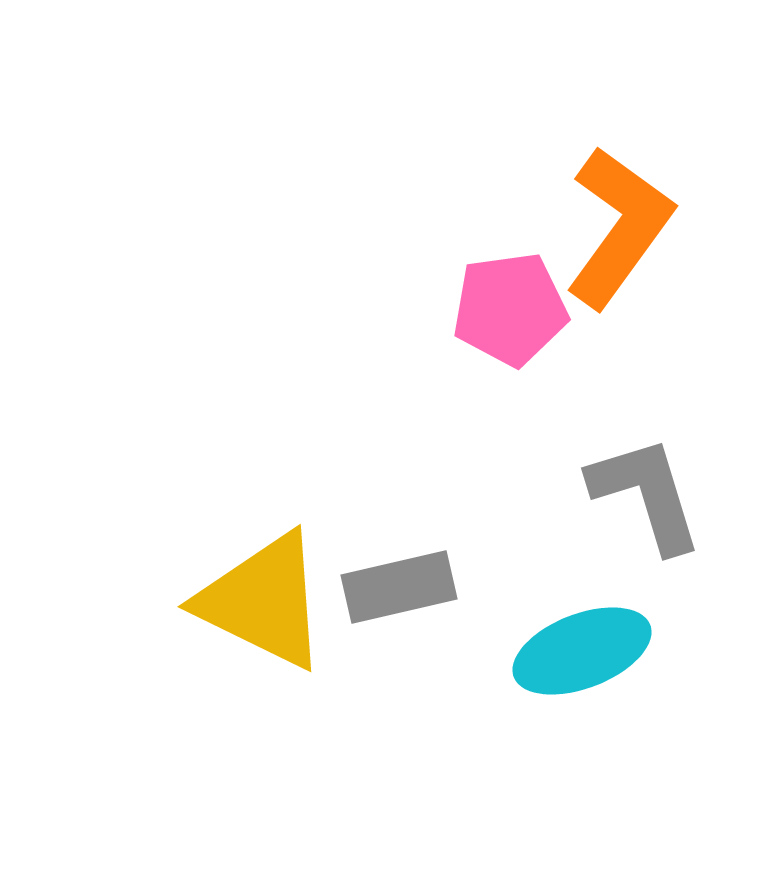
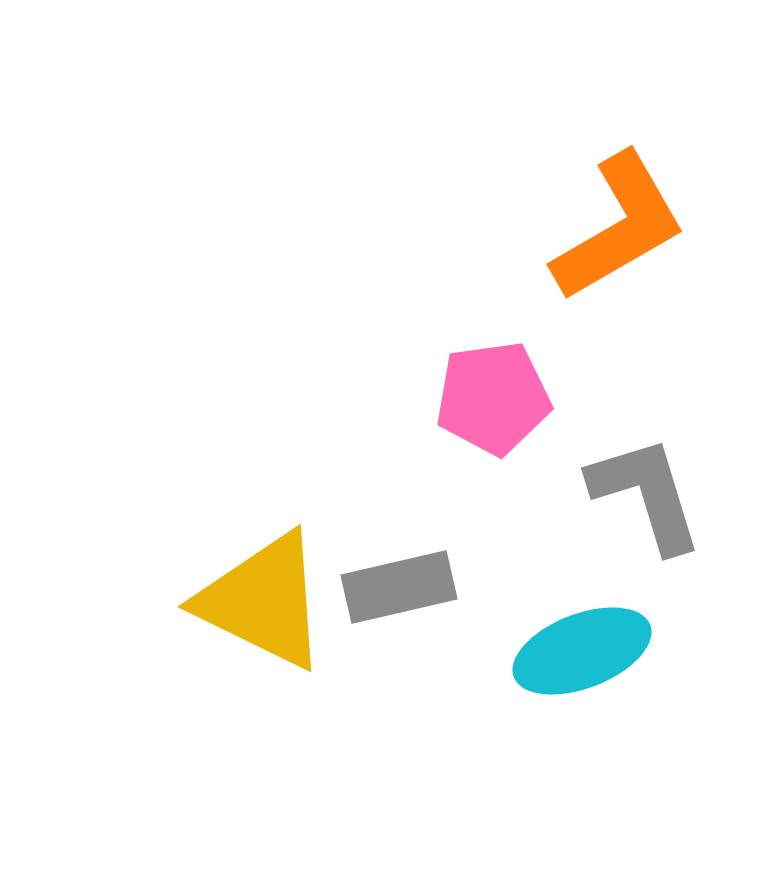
orange L-shape: rotated 24 degrees clockwise
pink pentagon: moved 17 px left, 89 px down
